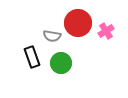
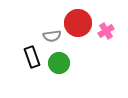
gray semicircle: rotated 18 degrees counterclockwise
green circle: moved 2 px left
